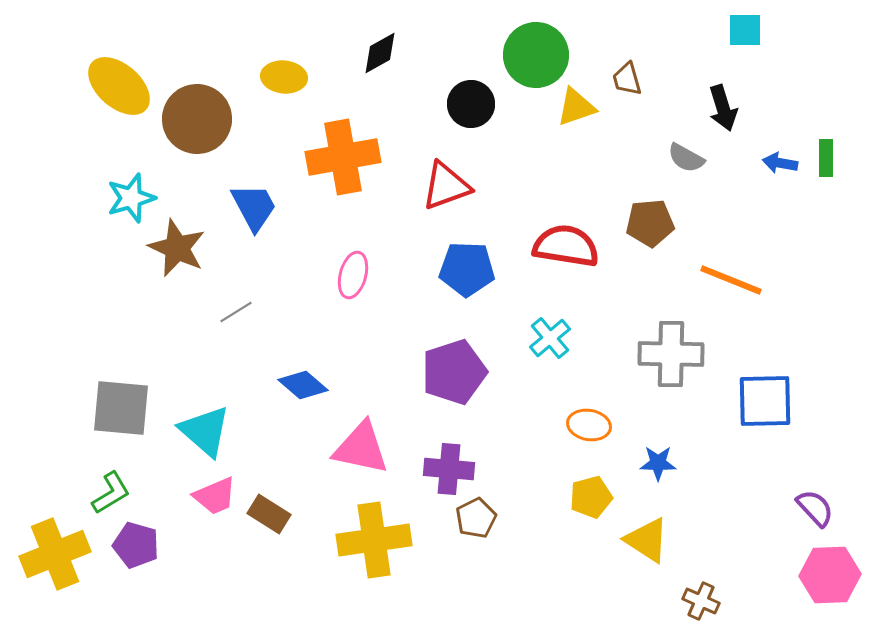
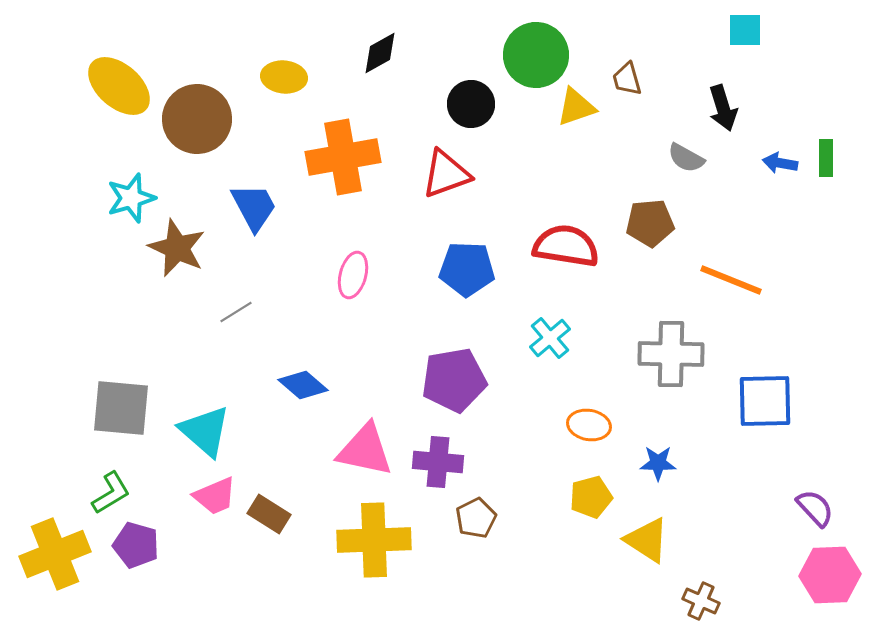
red triangle at (446, 186): moved 12 px up
purple pentagon at (454, 372): moved 8 px down; rotated 8 degrees clockwise
pink triangle at (361, 448): moved 4 px right, 2 px down
purple cross at (449, 469): moved 11 px left, 7 px up
yellow cross at (374, 540): rotated 6 degrees clockwise
